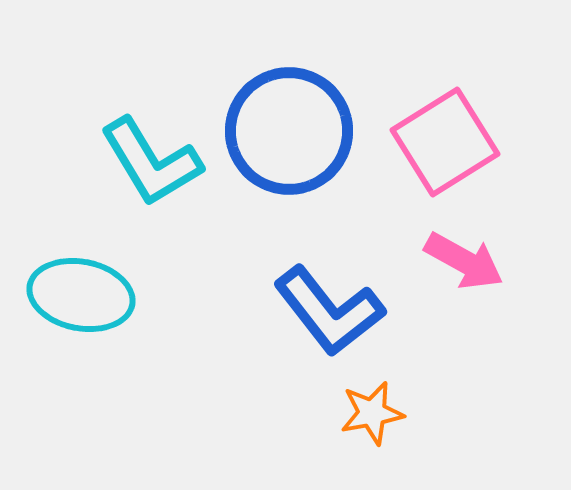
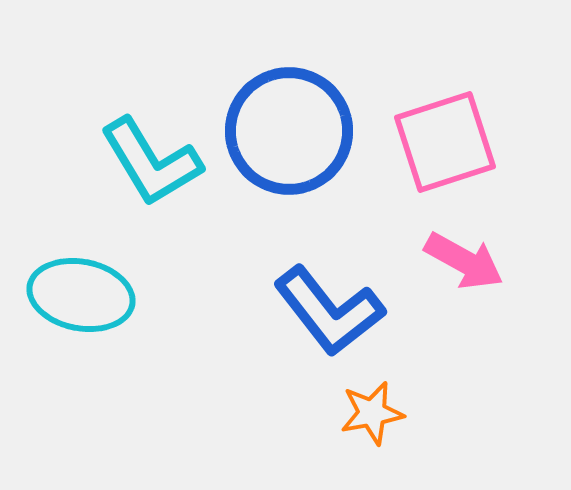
pink square: rotated 14 degrees clockwise
